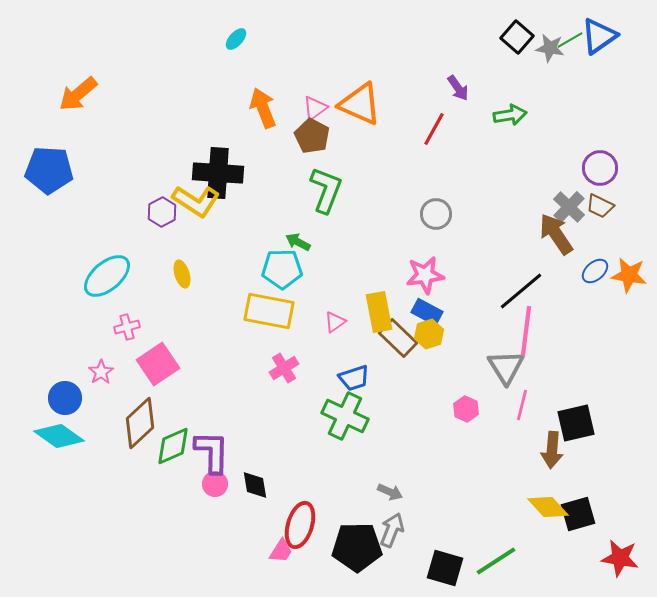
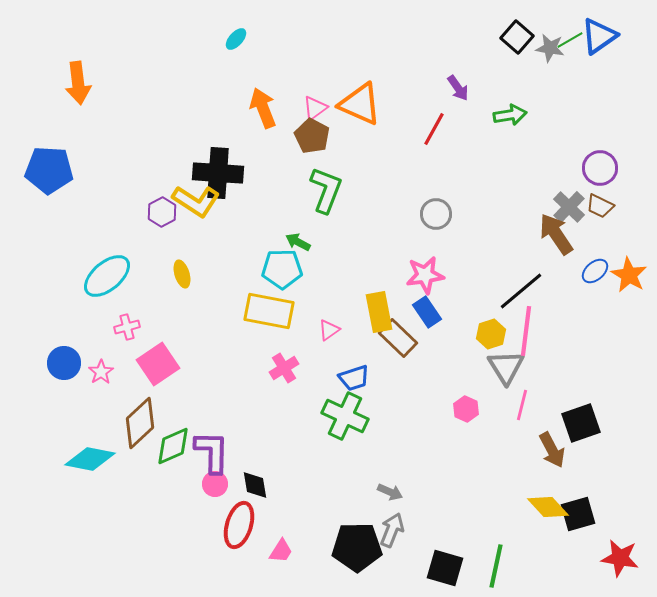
orange arrow at (78, 94): moved 11 px up; rotated 57 degrees counterclockwise
orange star at (629, 275): rotated 21 degrees clockwise
blue rectangle at (427, 312): rotated 28 degrees clockwise
pink triangle at (335, 322): moved 6 px left, 8 px down
yellow hexagon at (429, 334): moved 62 px right
blue circle at (65, 398): moved 1 px left, 35 px up
black square at (576, 423): moved 5 px right; rotated 6 degrees counterclockwise
cyan diamond at (59, 436): moved 31 px right, 23 px down; rotated 24 degrees counterclockwise
brown arrow at (552, 450): rotated 33 degrees counterclockwise
red ellipse at (300, 525): moved 61 px left
green line at (496, 561): moved 5 px down; rotated 45 degrees counterclockwise
